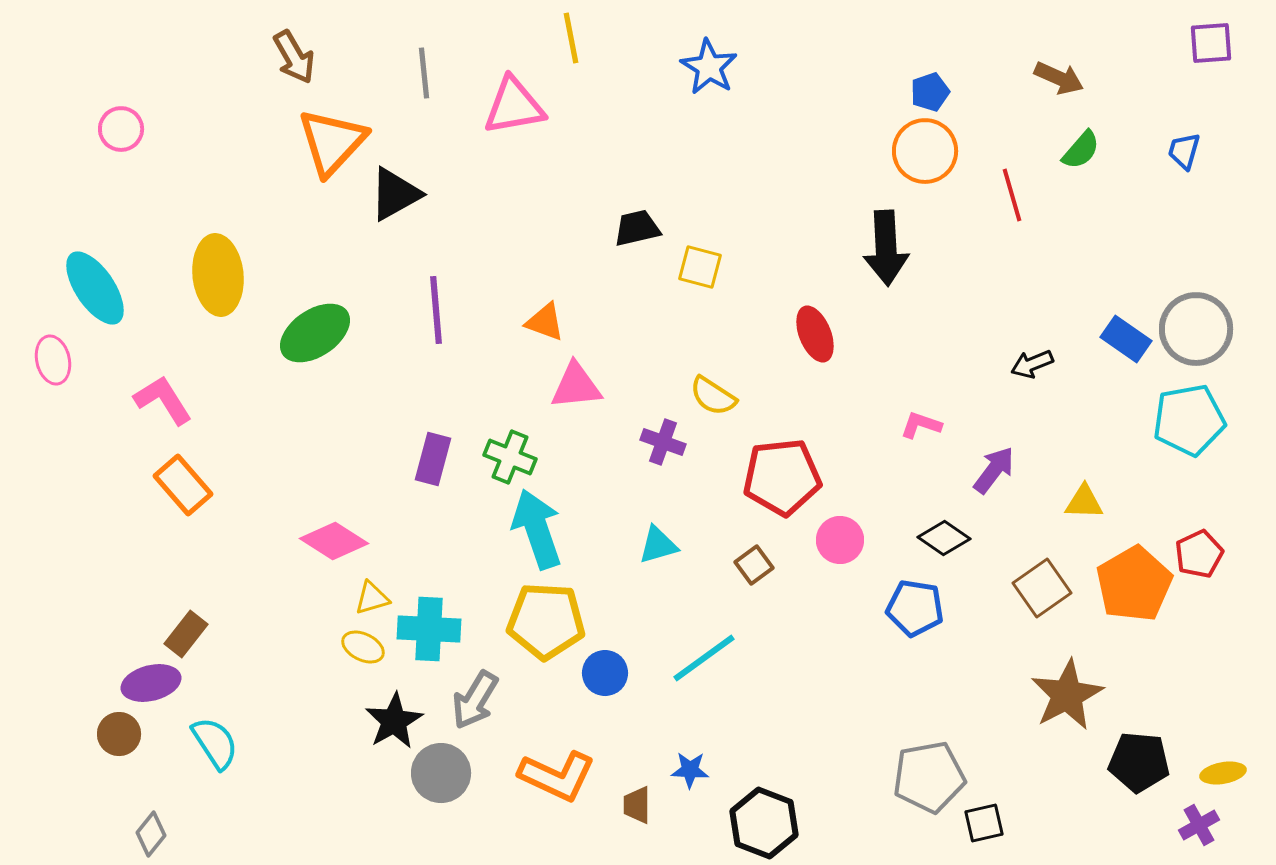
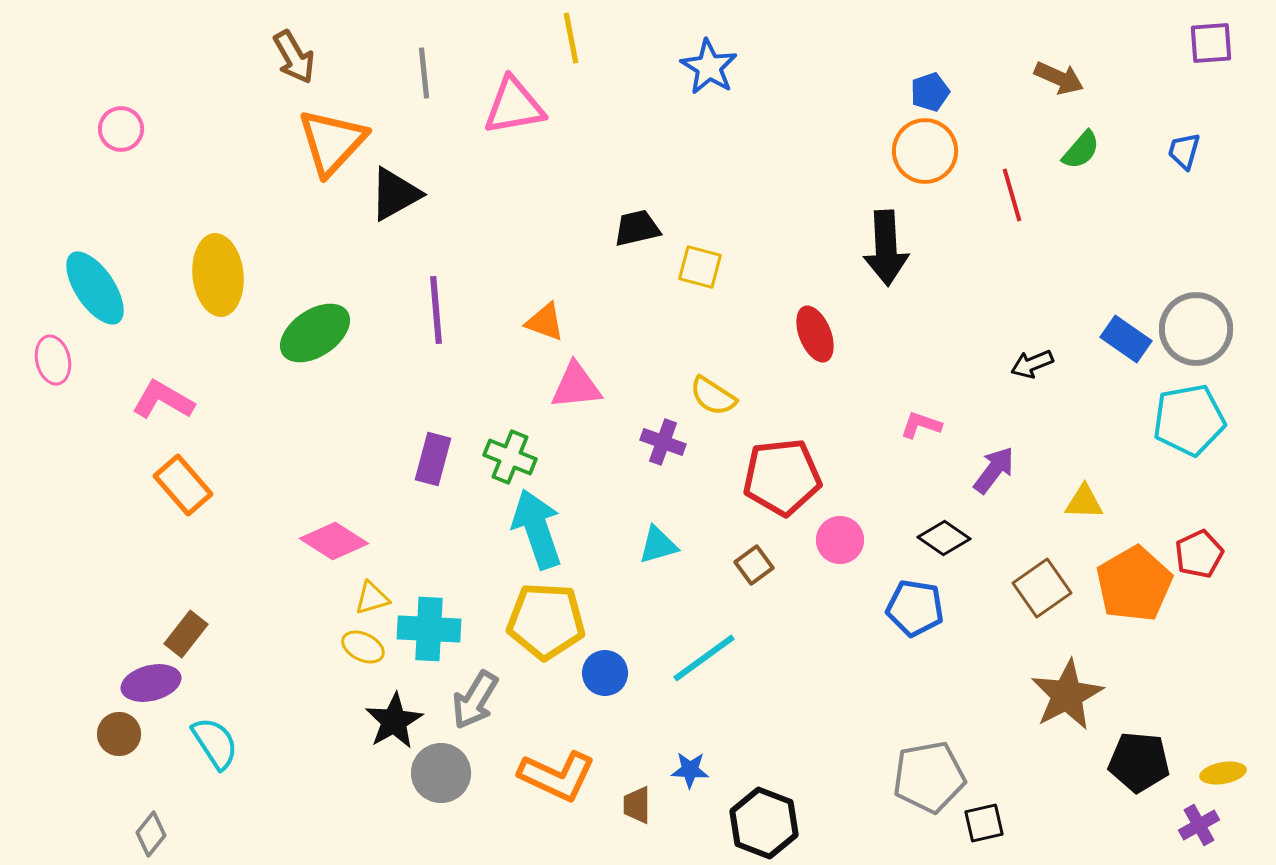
pink L-shape at (163, 400): rotated 28 degrees counterclockwise
